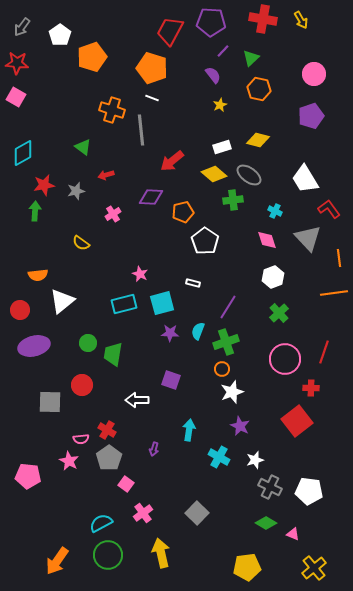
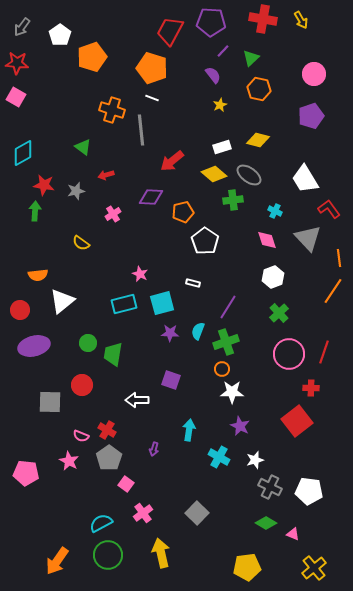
red star at (44, 185): rotated 20 degrees clockwise
orange line at (334, 293): moved 1 px left, 2 px up; rotated 48 degrees counterclockwise
pink circle at (285, 359): moved 4 px right, 5 px up
white star at (232, 392): rotated 20 degrees clockwise
pink semicircle at (81, 439): moved 3 px up; rotated 28 degrees clockwise
pink pentagon at (28, 476): moved 2 px left, 3 px up
